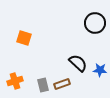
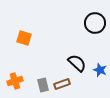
black semicircle: moved 1 px left
blue star: rotated 16 degrees clockwise
